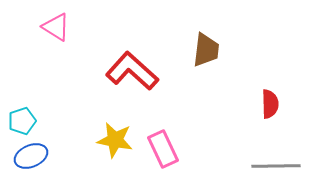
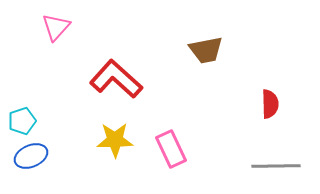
pink triangle: rotated 40 degrees clockwise
brown trapezoid: rotated 72 degrees clockwise
red L-shape: moved 16 px left, 8 px down
yellow star: rotated 12 degrees counterclockwise
pink rectangle: moved 8 px right
